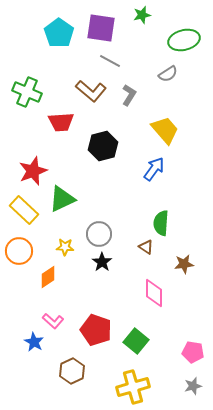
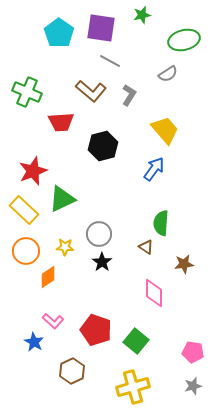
orange circle: moved 7 px right
